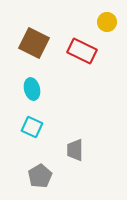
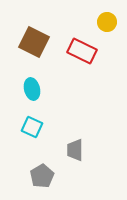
brown square: moved 1 px up
gray pentagon: moved 2 px right
